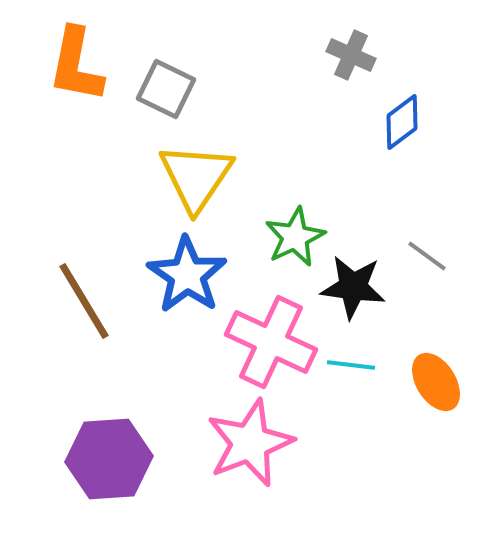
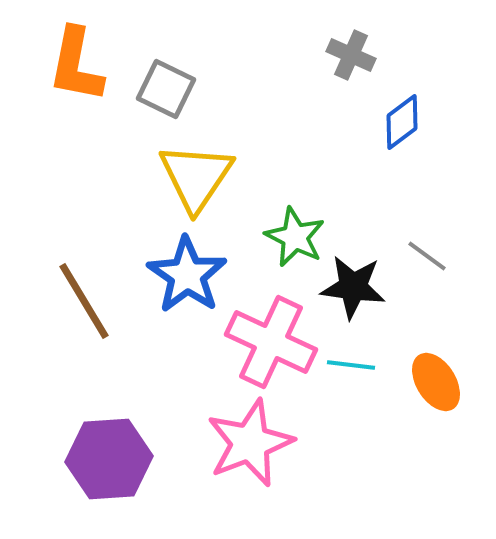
green star: rotated 20 degrees counterclockwise
